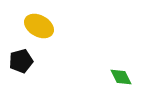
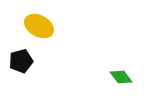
green diamond: rotated 10 degrees counterclockwise
